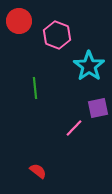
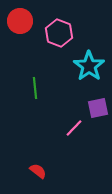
red circle: moved 1 px right
pink hexagon: moved 2 px right, 2 px up
